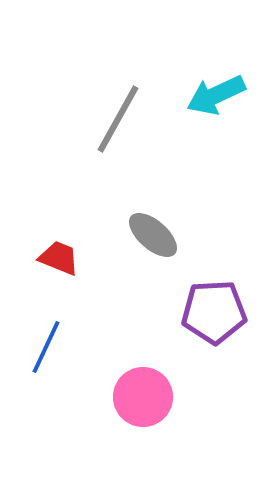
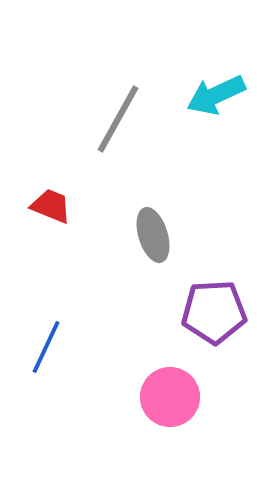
gray ellipse: rotated 32 degrees clockwise
red trapezoid: moved 8 px left, 52 px up
pink circle: moved 27 px right
